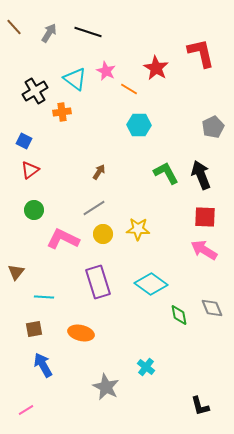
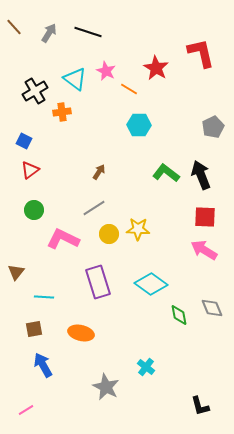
green L-shape: rotated 24 degrees counterclockwise
yellow circle: moved 6 px right
